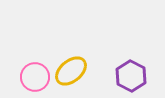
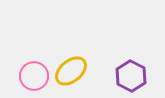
pink circle: moved 1 px left, 1 px up
